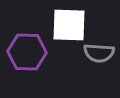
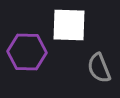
gray semicircle: moved 15 px down; rotated 64 degrees clockwise
